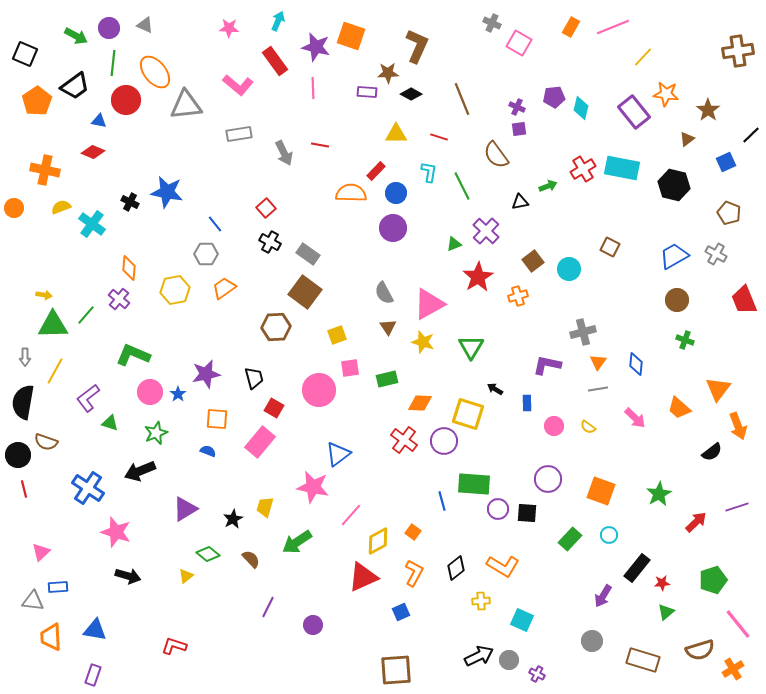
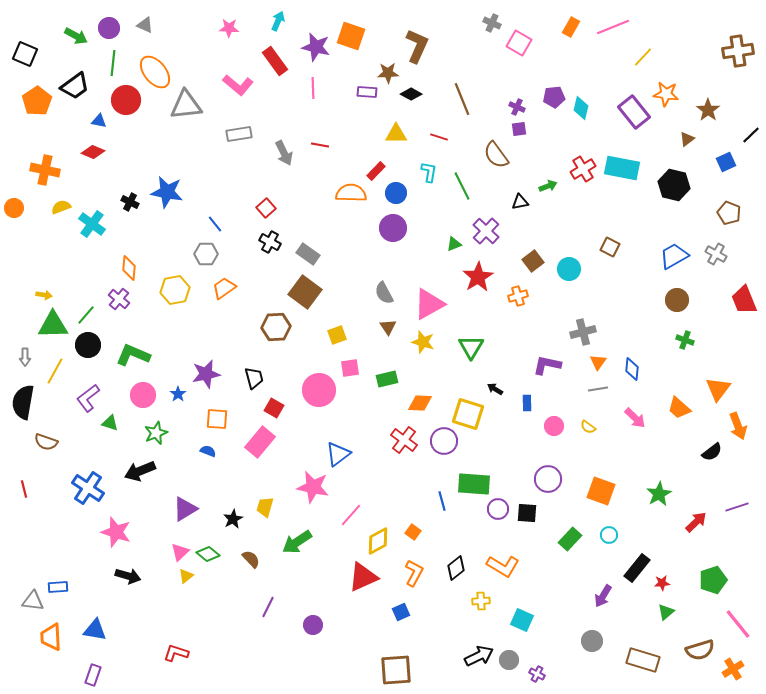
blue diamond at (636, 364): moved 4 px left, 5 px down
pink circle at (150, 392): moved 7 px left, 3 px down
black circle at (18, 455): moved 70 px right, 110 px up
pink triangle at (41, 552): moved 139 px right
red L-shape at (174, 646): moved 2 px right, 7 px down
